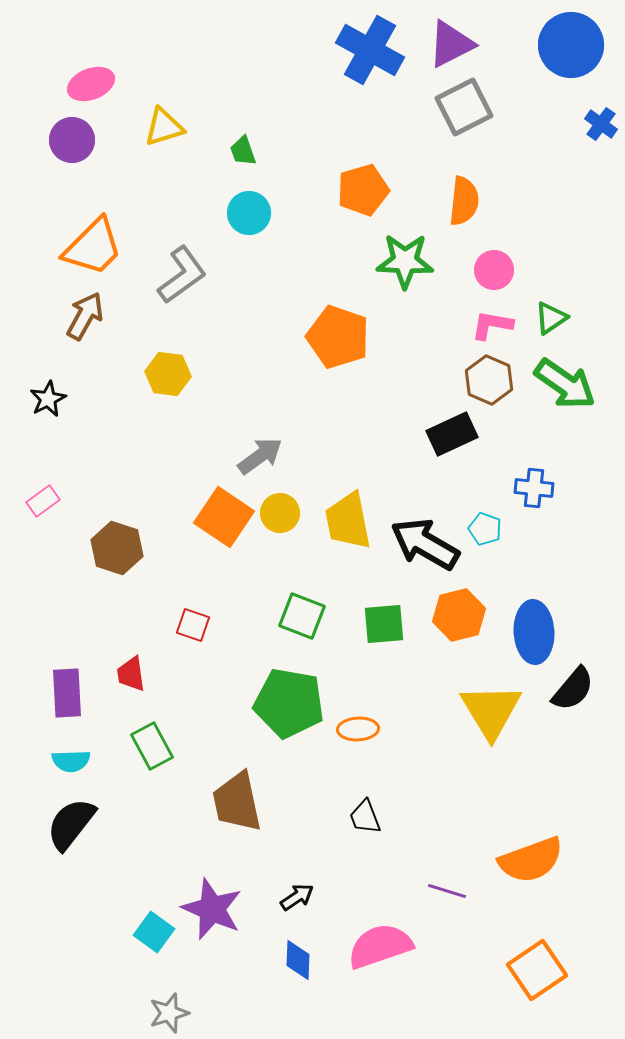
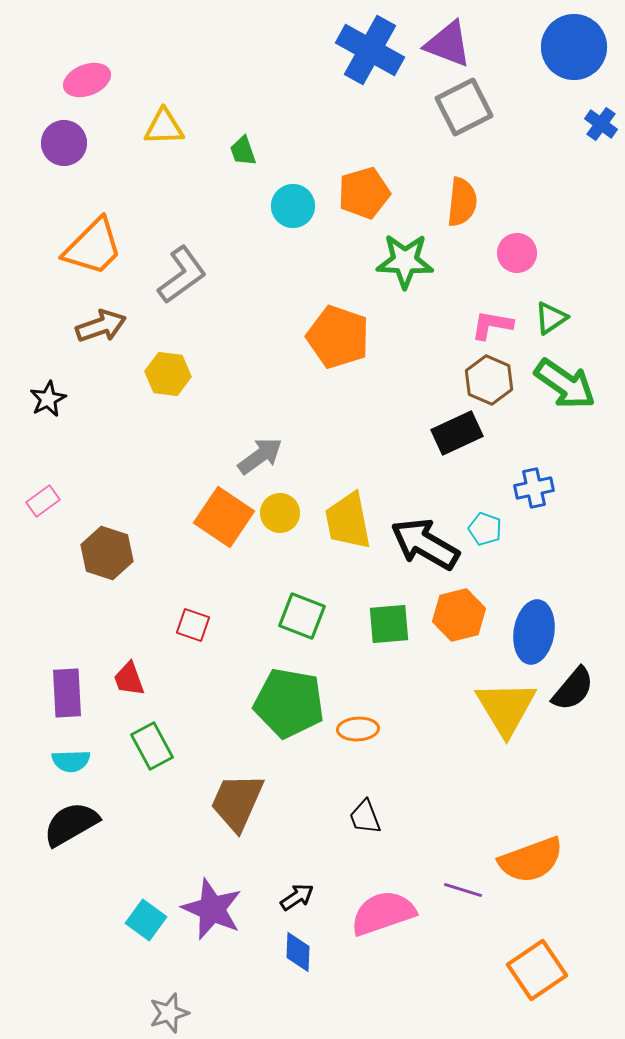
purple triangle at (451, 44): moved 3 px left; rotated 48 degrees clockwise
blue circle at (571, 45): moved 3 px right, 2 px down
pink ellipse at (91, 84): moved 4 px left, 4 px up
yellow triangle at (164, 127): rotated 15 degrees clockwise
purple circle at (72, 140): moved 8 px left, 3 px down
orange pentagon at (363, 190): moved 1 px right, 3 px down
orange semicircle at (464, 201): moved 2 px left, 1 px down
cyan circle at (249, 213): moved 44 px right, 7 px up
pink circle at (494, 270): moved 23 px right, 17 px up
brown arrow at (85, 316): moved 16 px right, 10 px down; rotated 42 degrees clockwise
black rectangle at (452, 434): moved 5 px right, 1 px up
blue cross at (534, 488): rotated 18 degrees counterclockwise
brown hexagon at (117, 548): moved 10 px left, 5 px down
green square at (384, 624): moved 5 px right
blue ellipse at (534, 632): rotated 12 degrees clockwise
red trapezoid at (131, 674): moved 2 px left, 5 px down; rotated 12 degrees counterclockwise
yellow triangle at (491, 711): moved 15 px right, 3 px up
brown trapezoid at (237, 802): rotated 36 degrees clockwise
black semicircle at (71, 824): rotated 22 degrees clockwise
purple line at (447, 891): moved 16 px right, 1 px up
cyan square at (154, 932): moved 8 px left, 12 px up
pink semicircle at (380, 946): moved 3 px right, 33 px up
blue diamond at (298, 960): moved 8 px up
